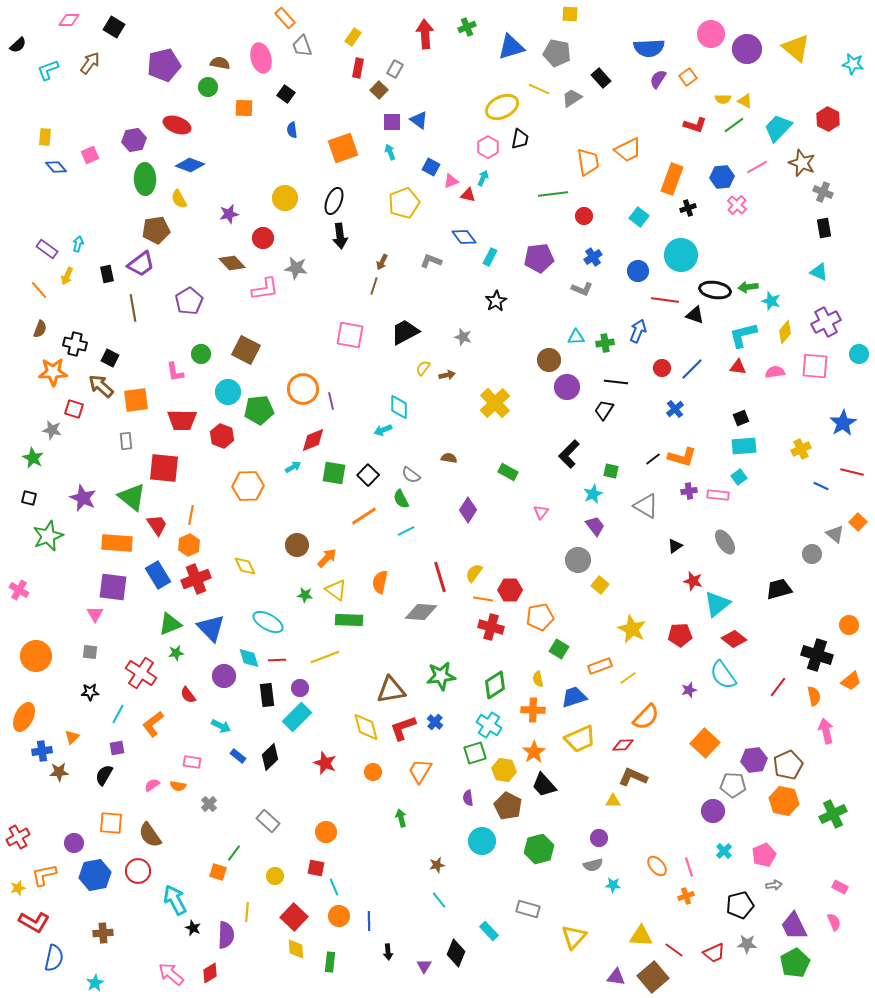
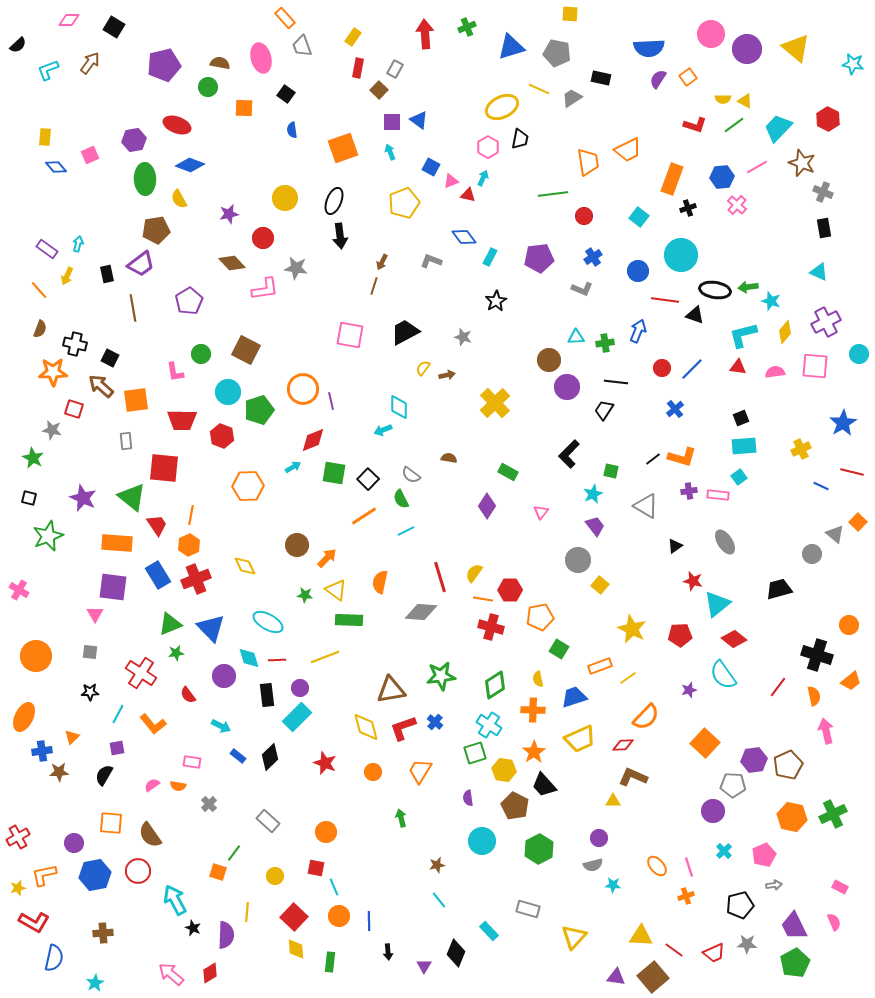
black rectangle at (601, 78): rotated 36 degrees counterclockwise
green pentagon at (259, 410): rotated 12 degrees counterclockwise
black square at (368, 475): moved 4 px down
purple diamond at (468, 510): moved 19 px right, 4 px up
orange L-shape at (153, 724): rotated 92 degrees counterclockwise
orange hexagon at (784, 801): moved 8 px right, 16 px down
brown pentagon at (508, 806): moved 7 px right
green hexagon at (539, 849): rotated 12 degrees counterclockwise
